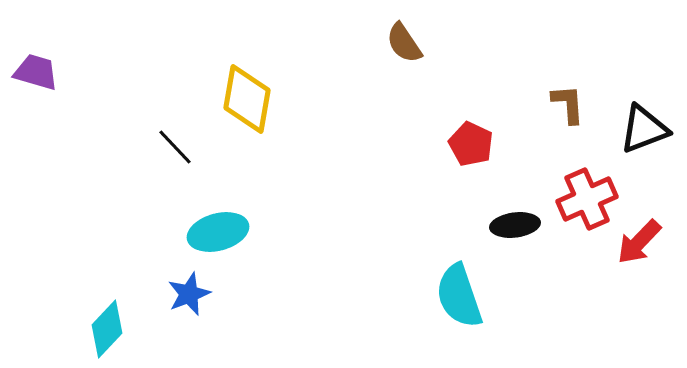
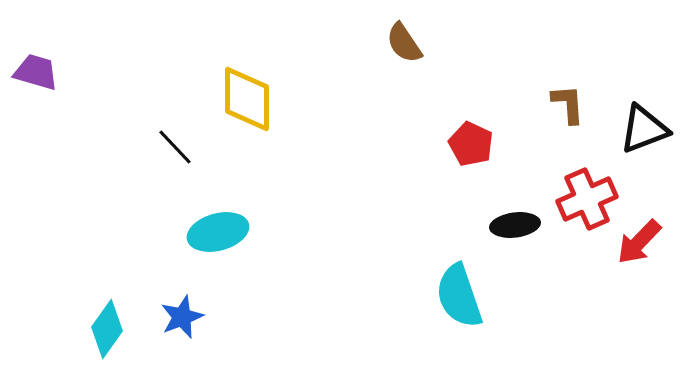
yellow diamond: rotated 10 degrees counterclockwise
blue star: moved 7 px left, 23 px down
cyan diamond: rotated 8 degrees counterclockwise
